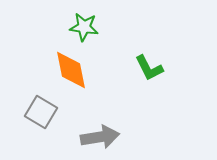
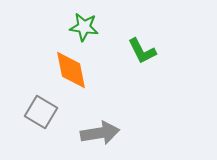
green L-shape: moved 7 px left, 17 px up
gray arrow: moved 4 px up
